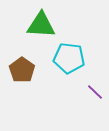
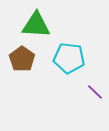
green triangle: moved 5 px left
brown pentagon: moved 11 px up
